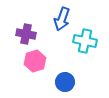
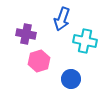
pink hexagon: moved 4 px right
blue circle: moved 6 px right, 3 px up
